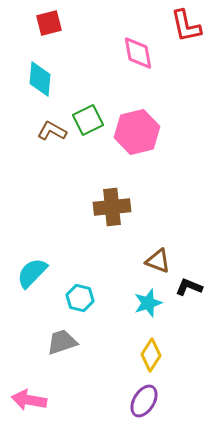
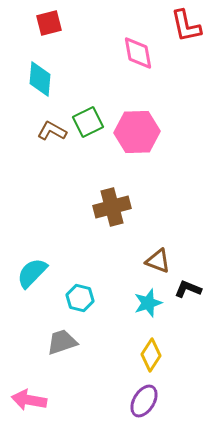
green square: moved 2 px down
pink hexagon: rotated 12 degrees clockwise
brown cross: rotated 9 degrees counterclockwise
black L-shape: moved 1 px left, 2 px down
